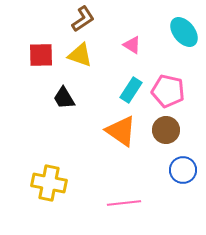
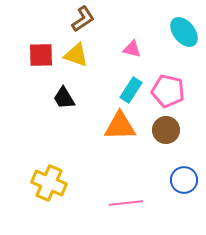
pink triangle: moved 4 px down; rotated 18 degrees counterclockwise
yellow triangle: moved 4 px left
orange triangle: moved 1 px left, 5 px up; rotated 36 degrees counterclockwise
blue circle: moved 1 px right, 10 px down
yellow cross: rotated 12 degrees clockwise
pink line: moved 2 px right
